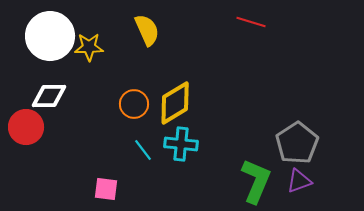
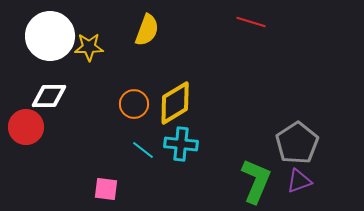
yellow semicircle: rotated 44 degrees clockwise
cyan line: rotated 15 degrees counterclockwise
